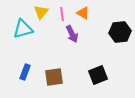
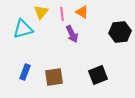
orange triangle: moved 1 px left, 1 px up
